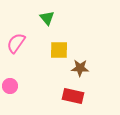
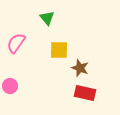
brown star: rotated 18 degrees clockwise
red rectangle: moved 12 px right, 3 px up
